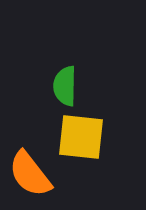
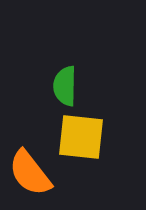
orange semicircle: moved 1 px up
